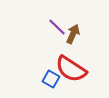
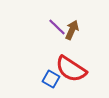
brown arrow: moved 1 px left, 4 px up
